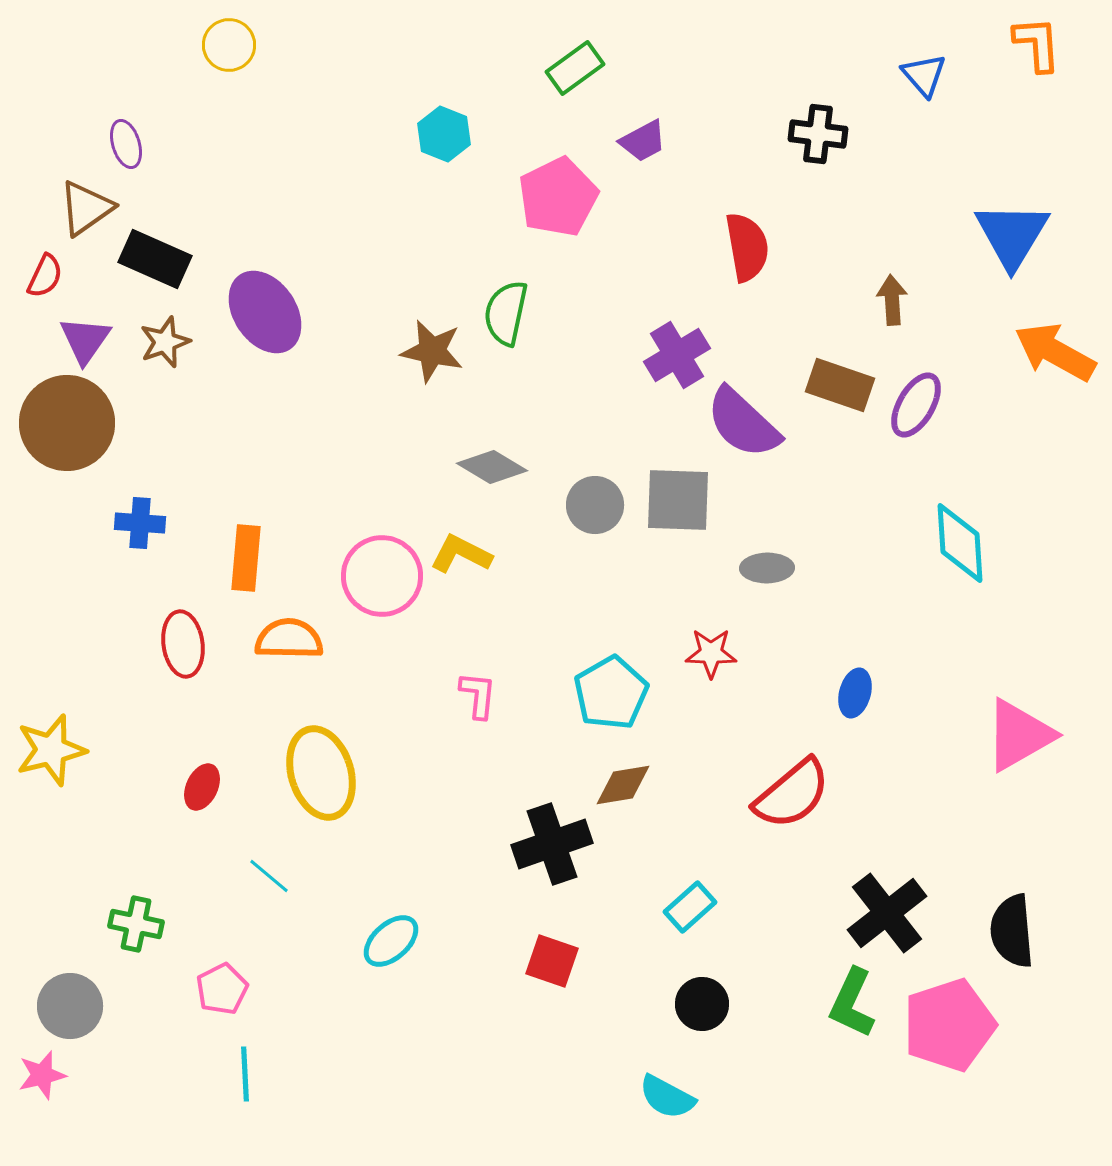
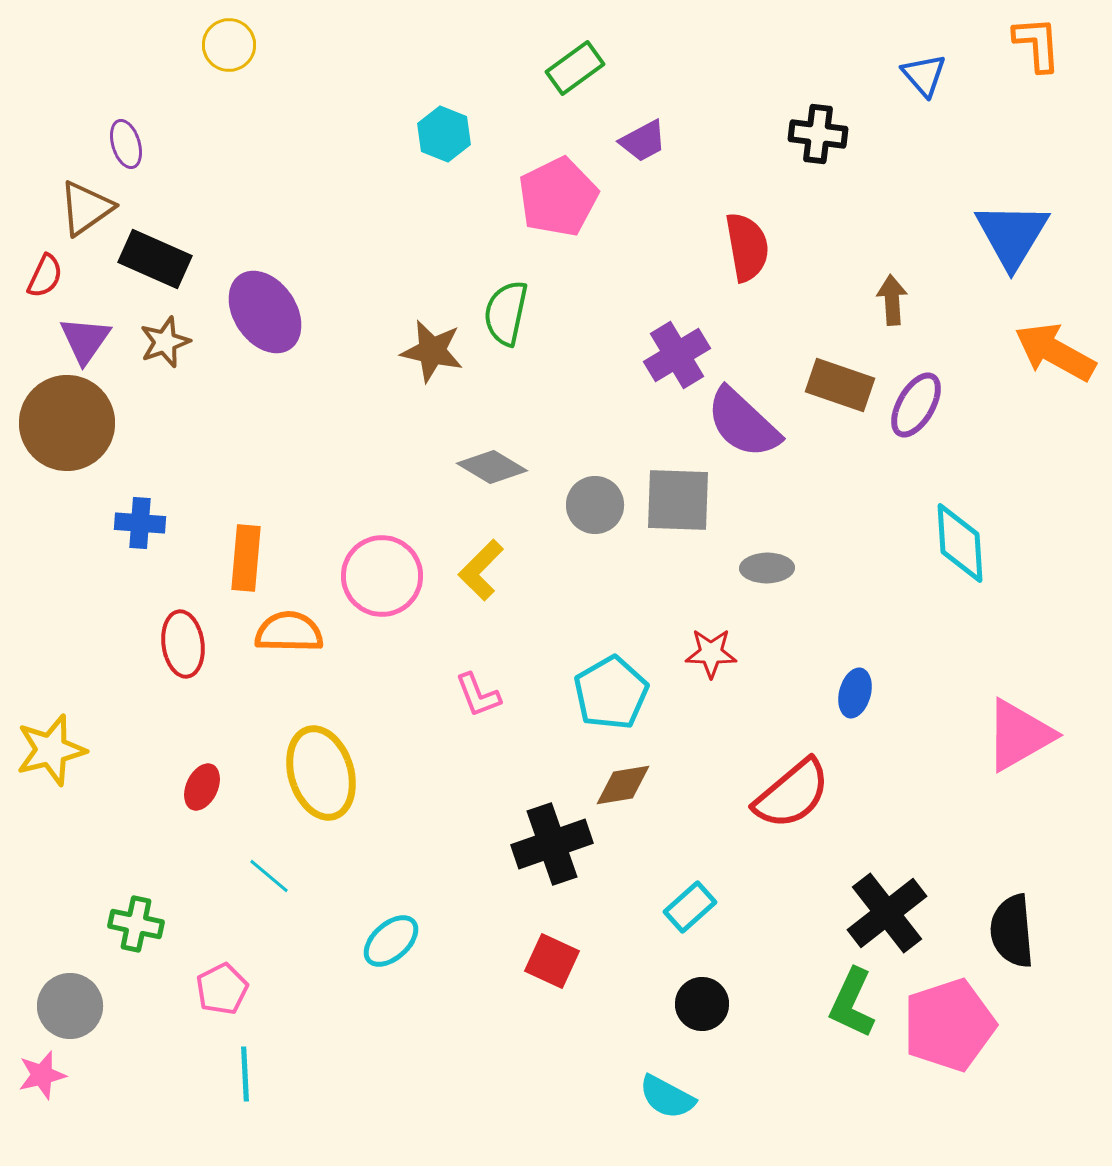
yellow L-shape at (461, 554): moved 20 px right, 16 px down; rotated 72 degrees counterclockwise
orange semicircle at (289, 639): moved 7 px up
pink L-shape at (478, 695): rotated 153 degrees clockwise
red square at (552, 961): rotated 6 degrees clockwise
